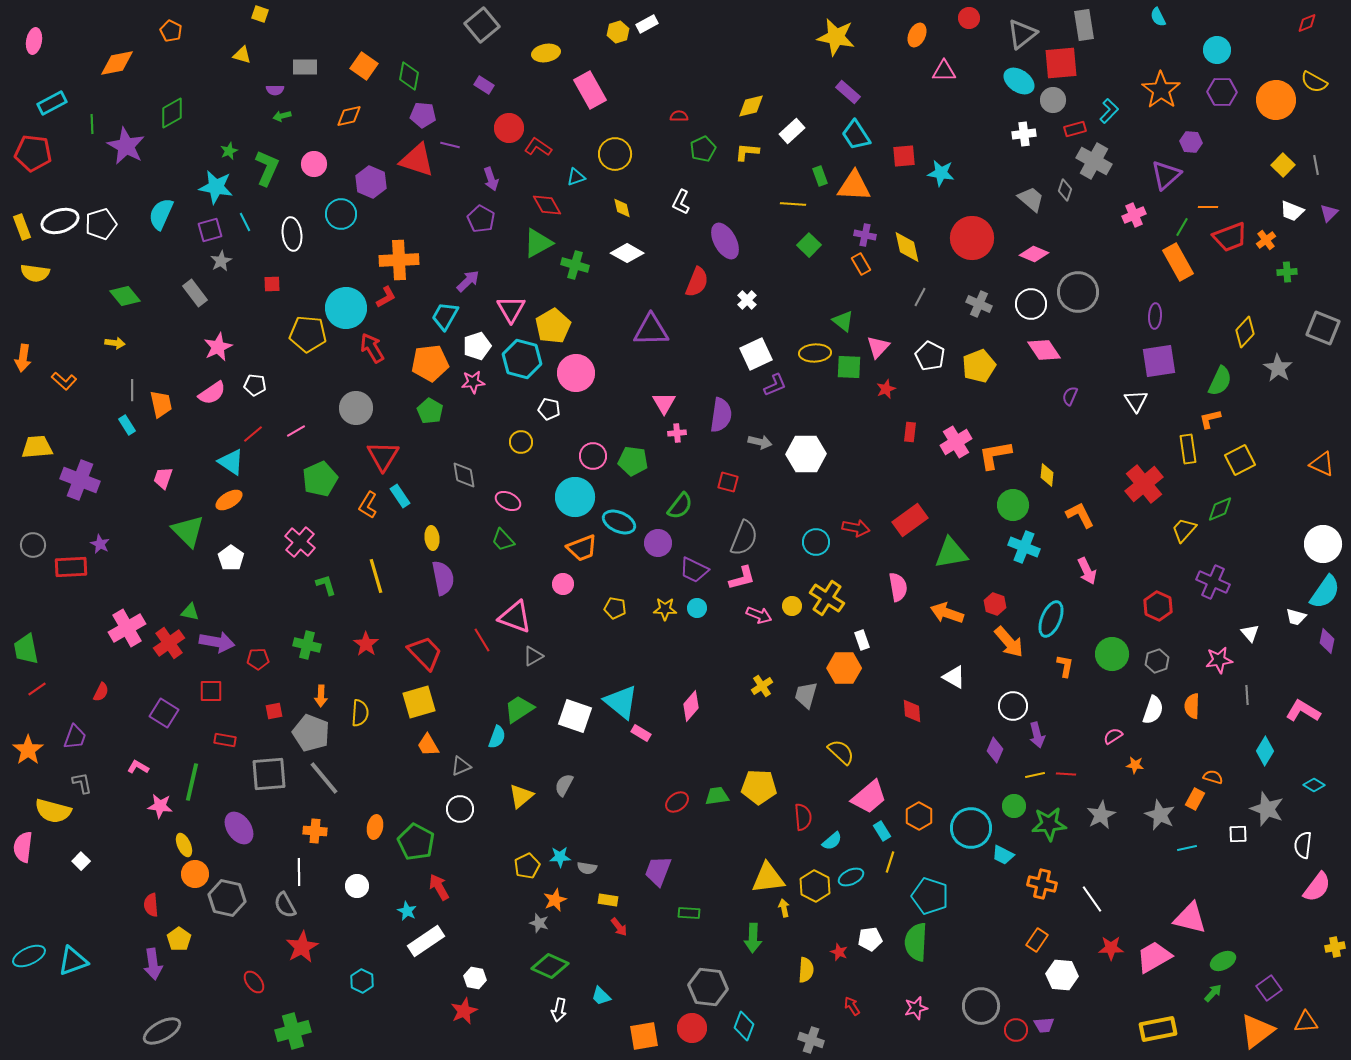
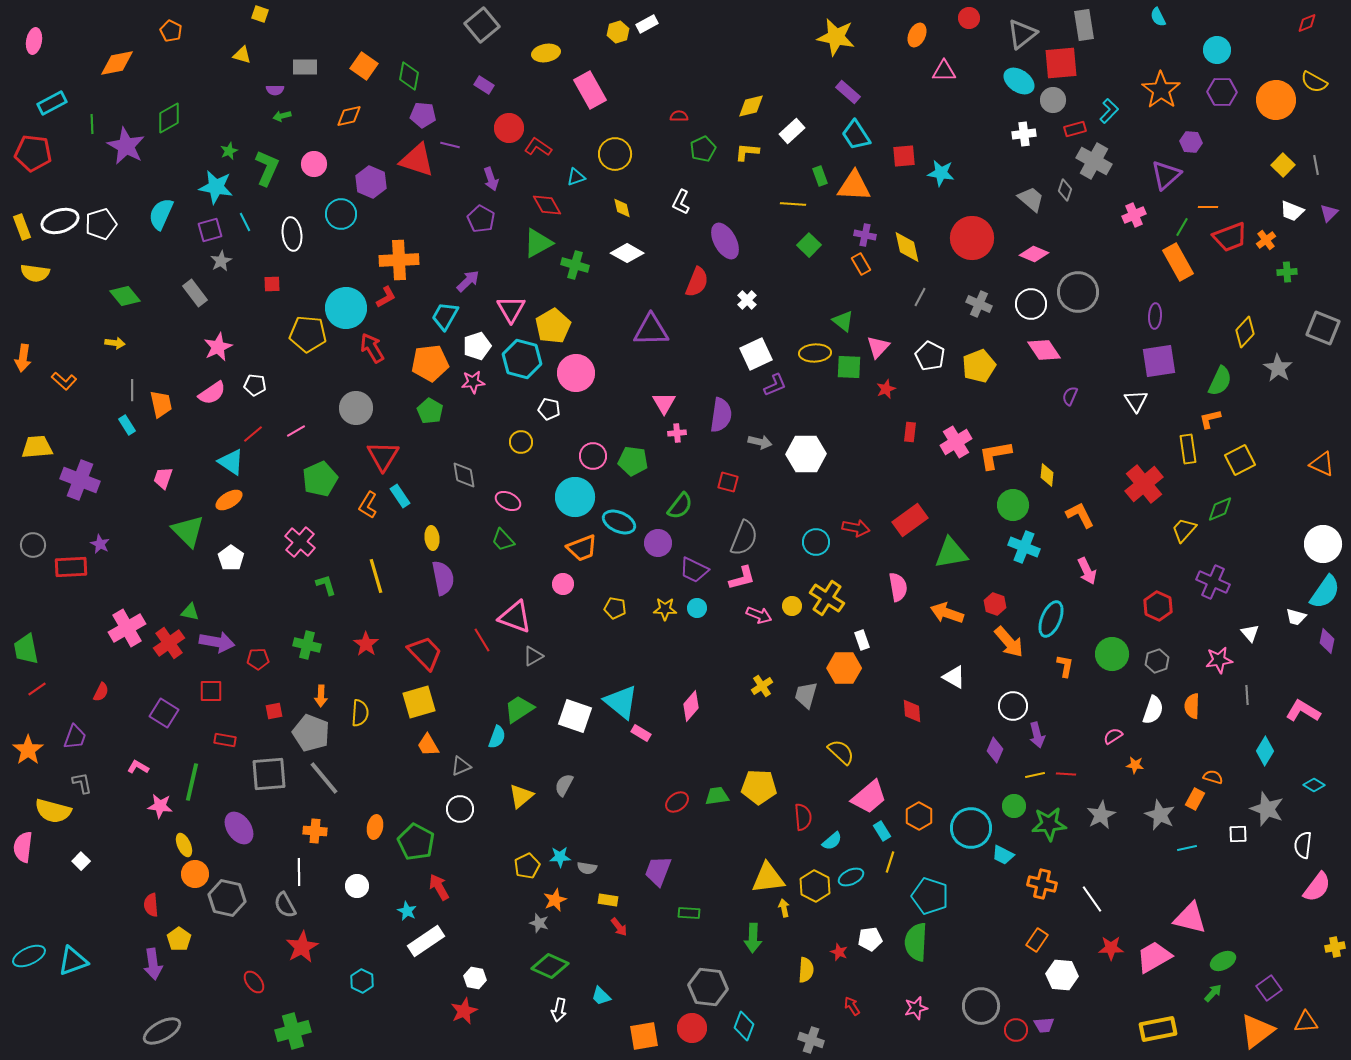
green diamond at (172, 113): moved 3 px left, 5 px down
